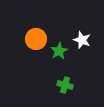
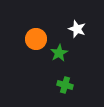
white star: moved 5 px left, 11 px up
green star: moved 2 px down
